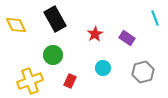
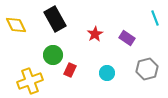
cyan circle: moved 4 px right, 5 px down
gray hexagon: moved 4 px right, 3 px up
red rectangle: moved 11 px up
